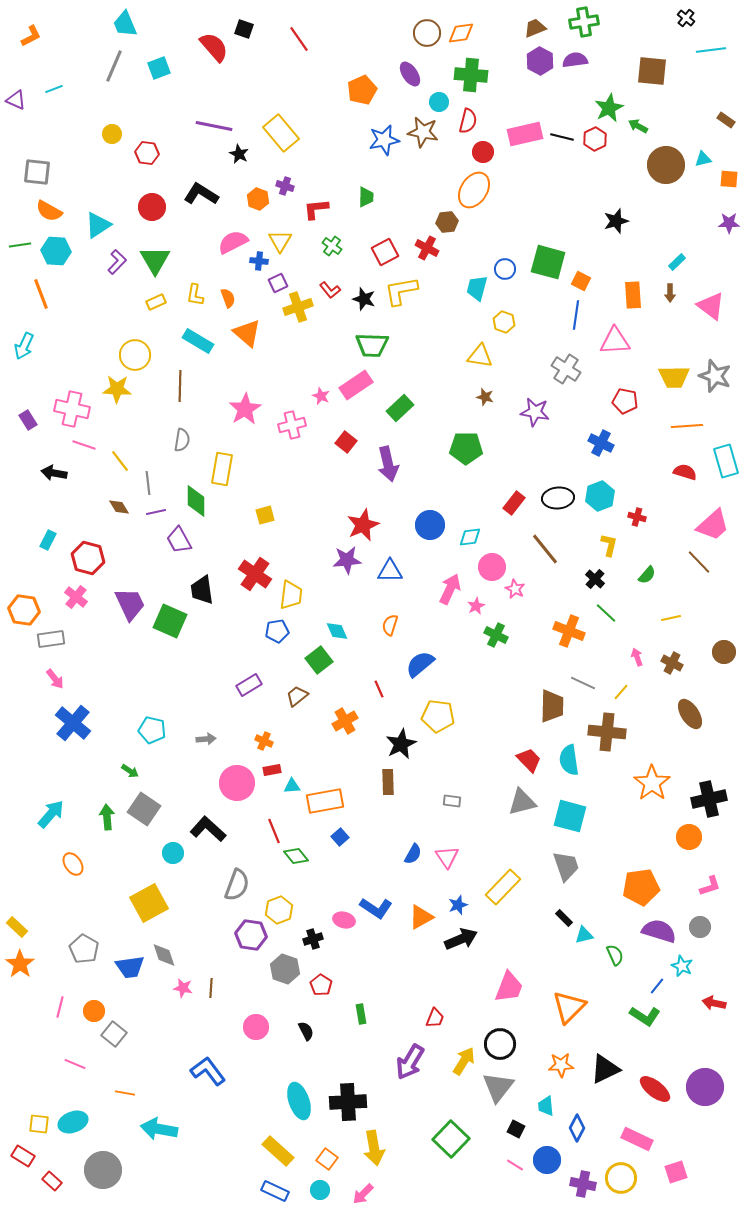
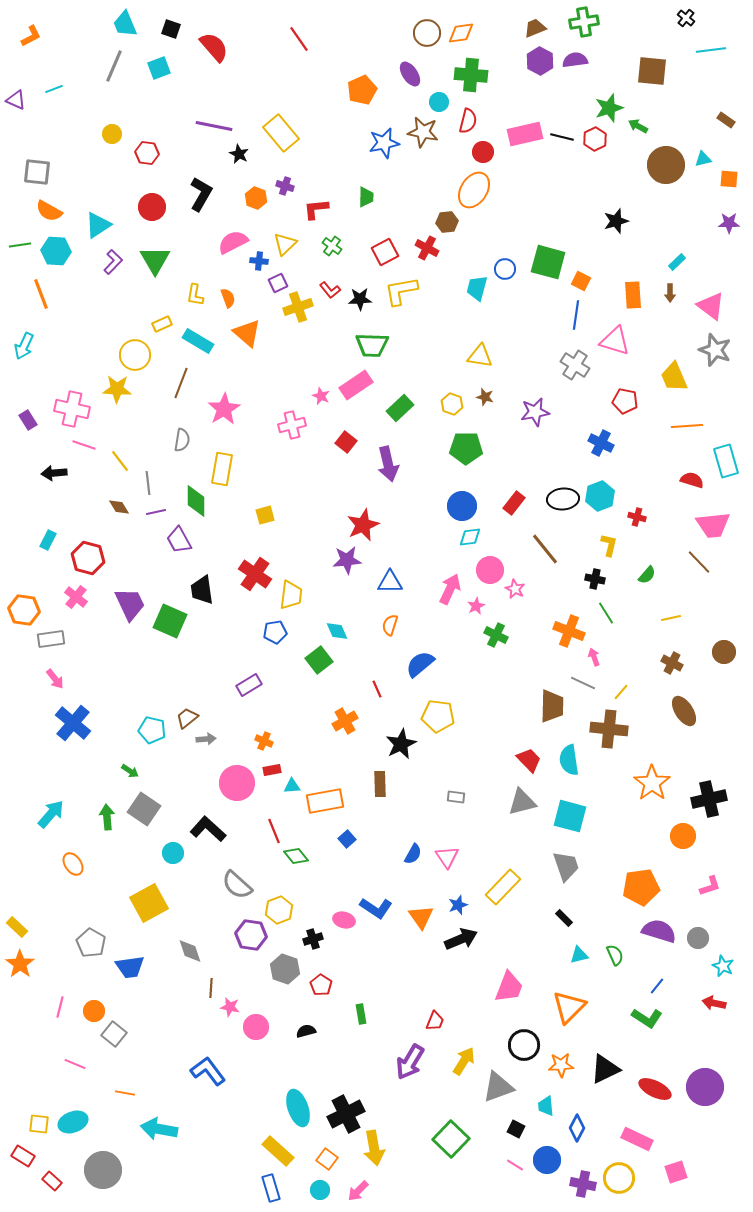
black square at (244, 29): moved 73 px left
green star at (609, 108): rotated 8 degrees clockwise
blue star at (384, 140): moved 3 px down
black L-shape at (201, 194): rotated 88 degrees clockwise
orange hexagon at (258, 199): moved 2 px left, 1 px up
yellow triangle at (280, 241): moved 5 px right, 3 px down; rotated 15 degrees clockwise
purple L-shape at (117, 262): moved 4 px left
black star at (364, 299): moved 4 px left; rotated 20 degrees counterclockwise
yellow rectangle at (156, 302): moved 6 px right, 22 px down
yellow hexagon at (504, 322): moved 52 px left, 82 px down
pink triangle at (615, 341): rotated 20 degrees clockwise
gray cross at (566, 369): moved 9 px right, 4 px up
gray star at (715, 376): moved 26 px up
yellow trapezoid at (674, 377): rotated 68 degrees clockwise
brown line at (180, 386): moved 1 px right, 3 px up; rotated 20 degrees clockwise
pink star at (245, 409): moved 21 px left
purple star at (535, 412): rotated 20 degrees counterclockwise
red semicircle at (685, 472): moved 7 px right, 8 px down
black arrow at (54, 473): rotated 15 degrees counterclockwise
black ellipse at (558, 498): moved 5 px right, 1 px down
blue circle at (430, 525): moved 32 px right, 19 px up
pink trapezoid at (713, 525): rotated 36 degrees clockwise
pink circle at (492, 567): moved 2 px left, 3 px down
blue triangle at (390, 571): moved 11 px down
black cross at (595, 579): rotated 30 degrees counterclockwise
green line at (606, 613): rotated 15 degrees clockwise
blue pentagon at (277, 631): moved 2 px left, 1 px down
pink arrow at (637, 657): moved 43 px left
red line at (379, 689): moved 2 px left
brown trapezoid at (297, 696): moved 110 px left, 22 px down
brown ellipse at (690, 714): moved 6 px left, 3 px up
brown cross at (607, 732): moved 2 px right, 3 px up
brown rectangle at (388, 782): moved 8 px left, 2 px down
gray rectangle at (452, 801): moved 4 px right, 4 px up
blue square at (340, 837): moved 7 px right, 2 px down
orange circle at (689, 837): moved 6 px left, 1 px up
gray semicircle at (237, 885): rotated 112 degrees clockwise
orange triangle at (421, 917): rotated 36 degrees counterclockwise
gray circle at (700, 927): moved 2 px left, 11 px down
cyan triangle at (584, 935): moved 5 px left, 20 px down
gray pentagon at (84, 949): moved 7 px right, 6 px up
gray diamond at (164, 955): moved 26 px right, 4 px up
cyan star at (682, 966): moved 41 px right
pink star at (183, 988): moved 47 px right, 19 px down
green L-shape at (645, 1016): moved 2 px right, 2 px down
red trapezoid at (435, 1018): moved 3 px down
black semicircle at (306, 1031): rotated 78 degrees counterclockwise
black circle at (500, 1044): moved 24 px right, 1 px down
gray triangle at (498, 1087): rotated 32 degrees clockwise
red ellipse at (655, 1089): rotated 12 degrees counterclockwise
cyan ellipse at (299, 1101): moved 1 px left, 7 px down
black cross at (348, 1102): moved 2 px left, 12 px down; rotated 24 degrees counterclockwise
yellow circle at (621, 1178): moved 2 px left
blue rectangle at (275, 1191): moved 4 px left, 3 px up; rotated 48 degrees clockwise
pink arrow at (363, 1194): moved 5 px left, 3 px up
